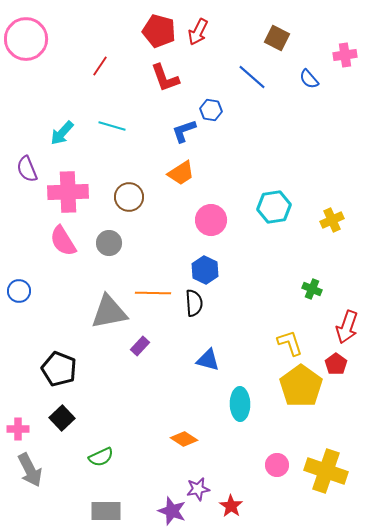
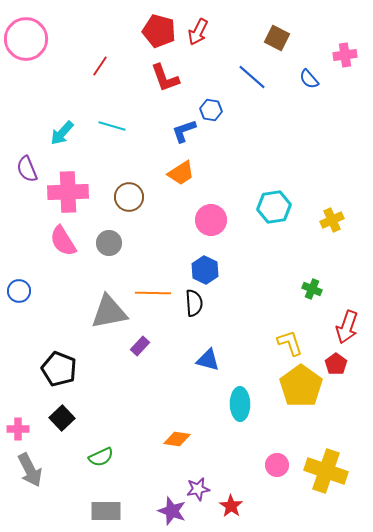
orange diamond at (184, 439): moved 7 px left; rotated 24 degrees counterclockwise
